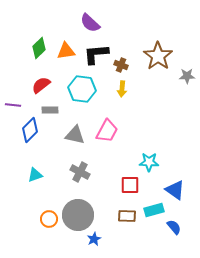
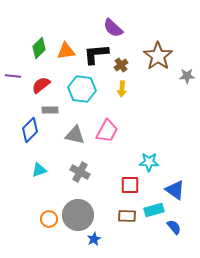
purple semicircle: moved 23 px right, 5 px down
brown cross: rotated 32 degrees clockwise
purple line: moved 29 px up
cyan triangle: moved 4 px right, 5 px up
